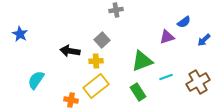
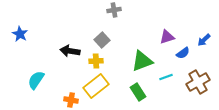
gray cross: moved 2 px left
blue semicircle: moved 1 px left, 31 px down
